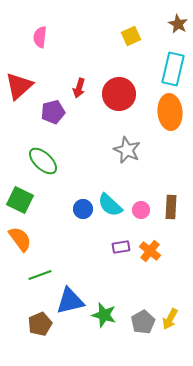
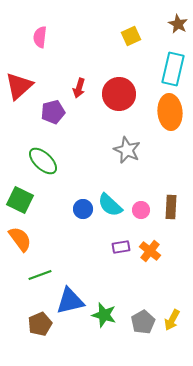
yellow arrow: moved 2 px right, 1 px down
